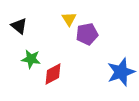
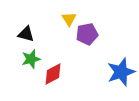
black triangle: moved 7 px right, 8 px down; rotated 24 degrees counterclockwise
green star: rotated 24 degrees counterclockwise
